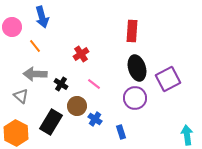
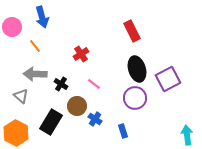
red rectangle: rotated 30 degrees counterclockwise
black ellipse: moved 1 px down
blue rectangle: moved 2 px right, 1 px up
